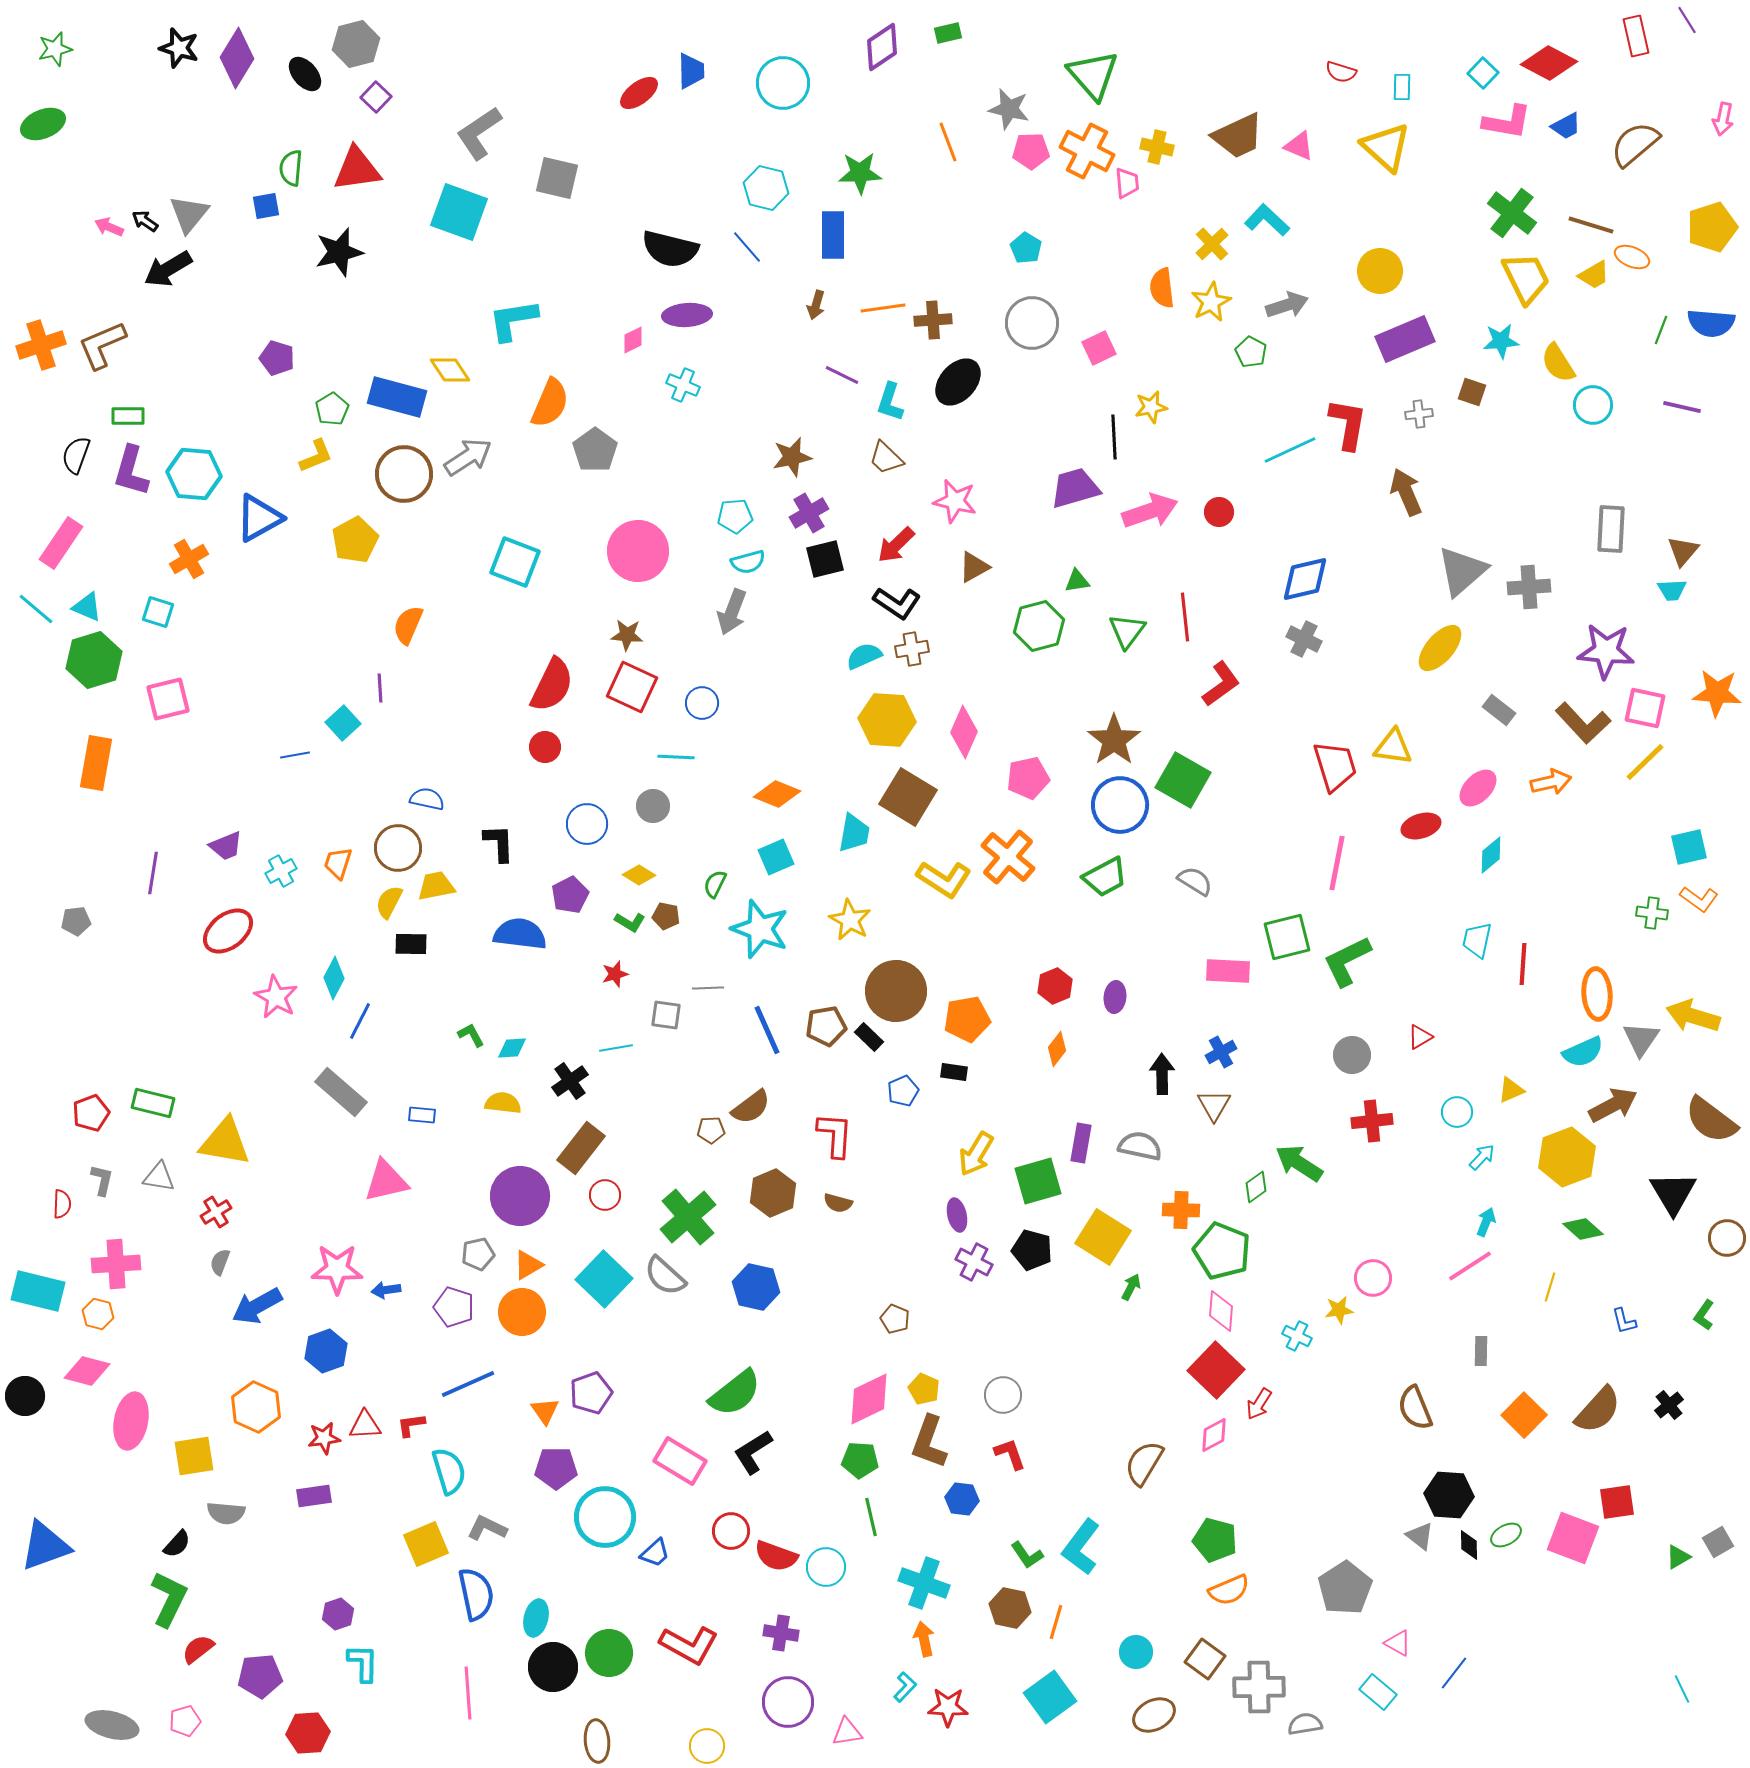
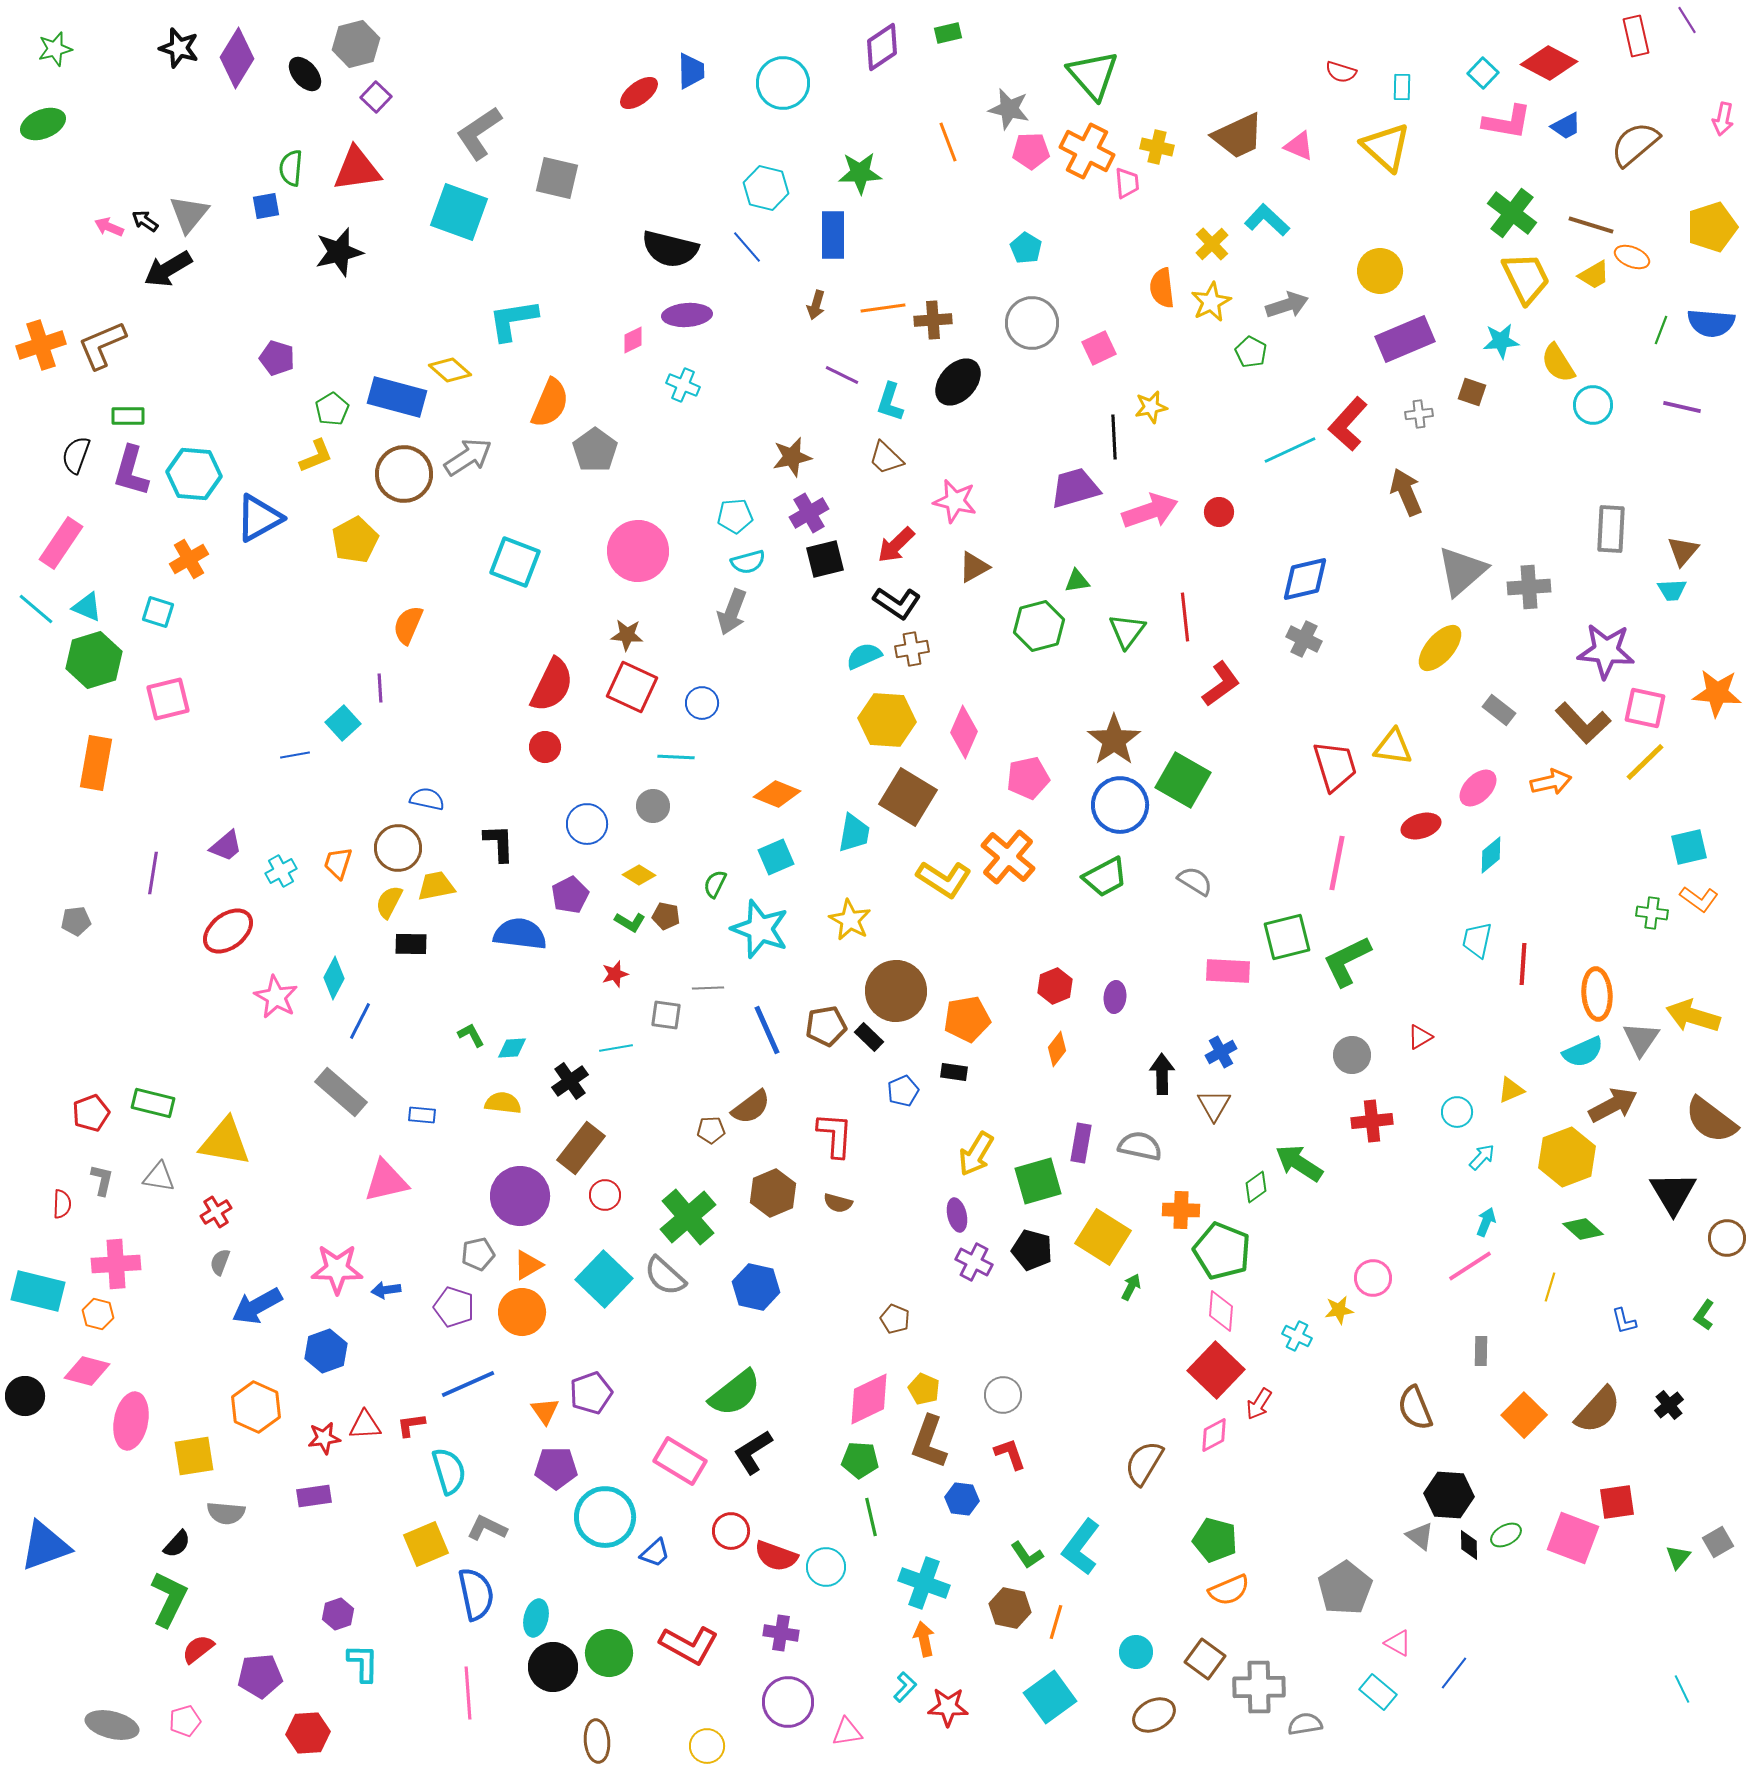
yellow diamond at (450, 370): rotated 15 degrees counterclockwise
red L-shape at (1348, 424): rotated 148 degrees counterclockwise
purple trapezoid at (226, 846): rotated 18 degrees counterclockwise
green triangle at (1678, 1557): rotated 20 degrees counterclockwise
